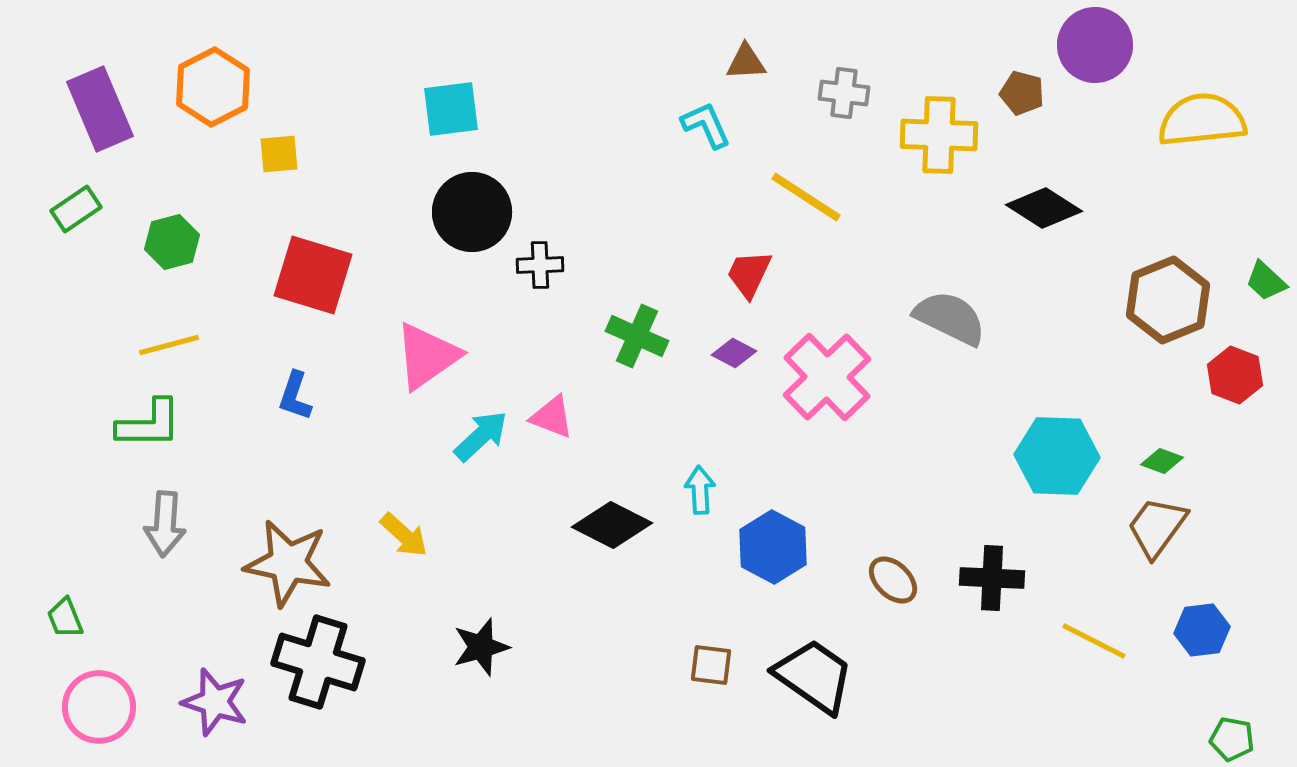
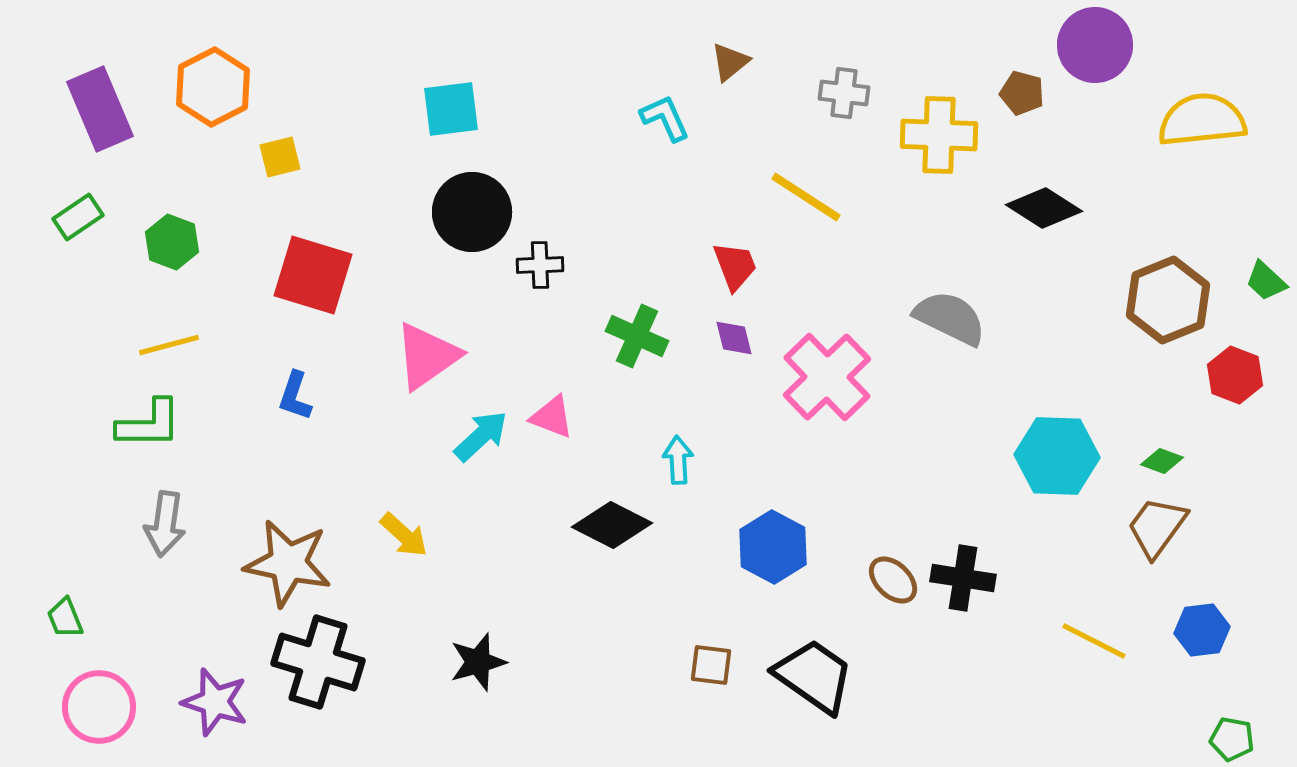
brown triangle at (746, 62): moved 16 px left; rotated 36 degrees counterclockwise
cyan L-shape at (706, 125): moved 41 px left, 7 px up
yellow square at (279, 154): moved 1 px right, 3 px down; rotated 9 degrees counterclockwise
green rectangle at (76, 209): moved 2 px right, 8 px down
green hexagon at (172, 242): rotated 24 degrees counterclockwise
red trapezoid at (749, 274): moved 14 px left, 8 px up; rotated 134 degrees clockwise
purple diamond at (734, 353): moved 15 px up; rotated 48 degrees clockwise
cyan arrow at (700, 490): moved 22 px left, 30 px up
gray arrow at (165, 524): rotated 4 degrees clockwise
black cross at (992, 578): moved 29 px left; rotated 6 degrees clockwise
black star at (481, 647): moved 3 px left, 15 px down
